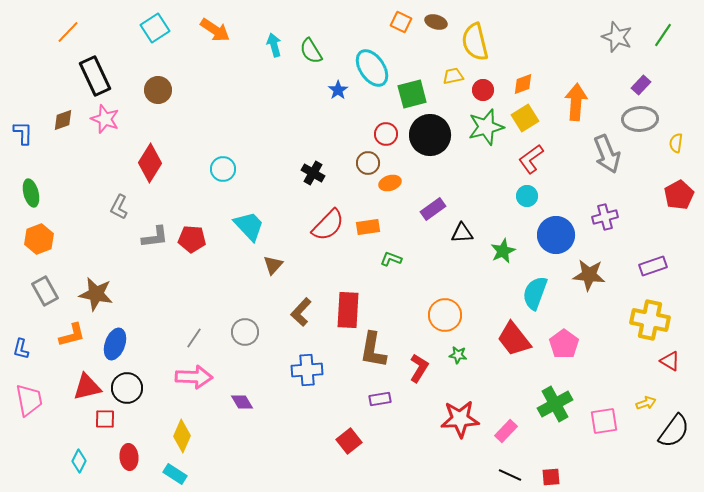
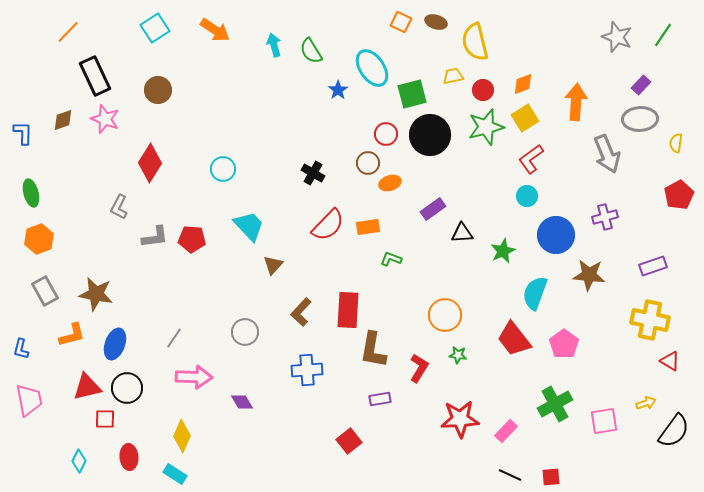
gray line at (194, 338): moved 20 px left
